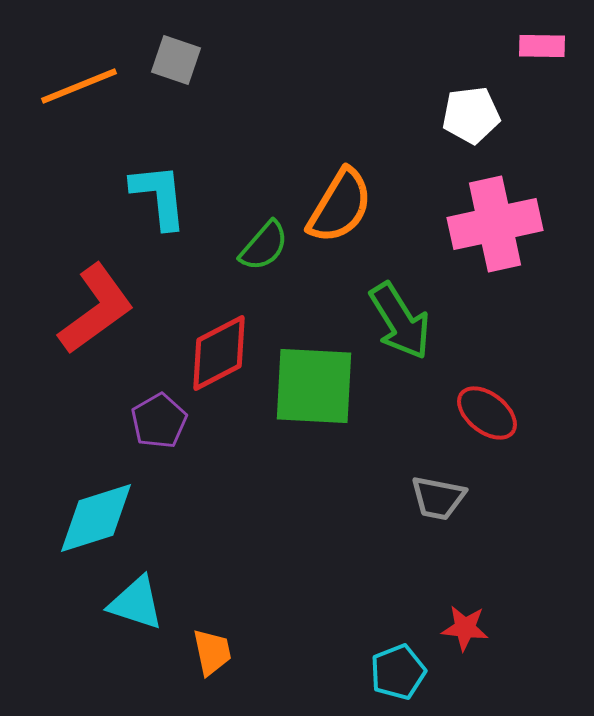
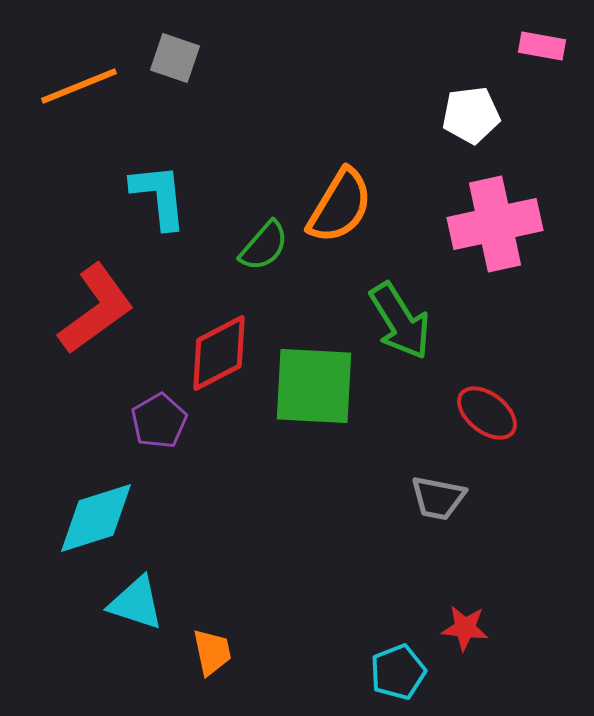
pink rectangle: rotated 9 degrees clockwise
gray square: moved 1 px left, 2 px up
